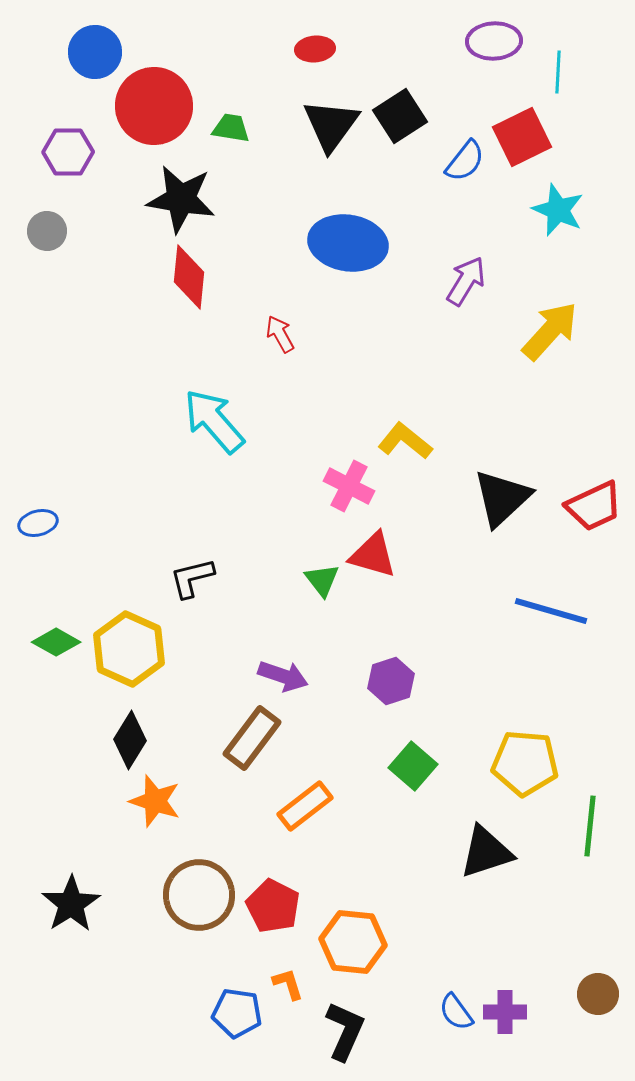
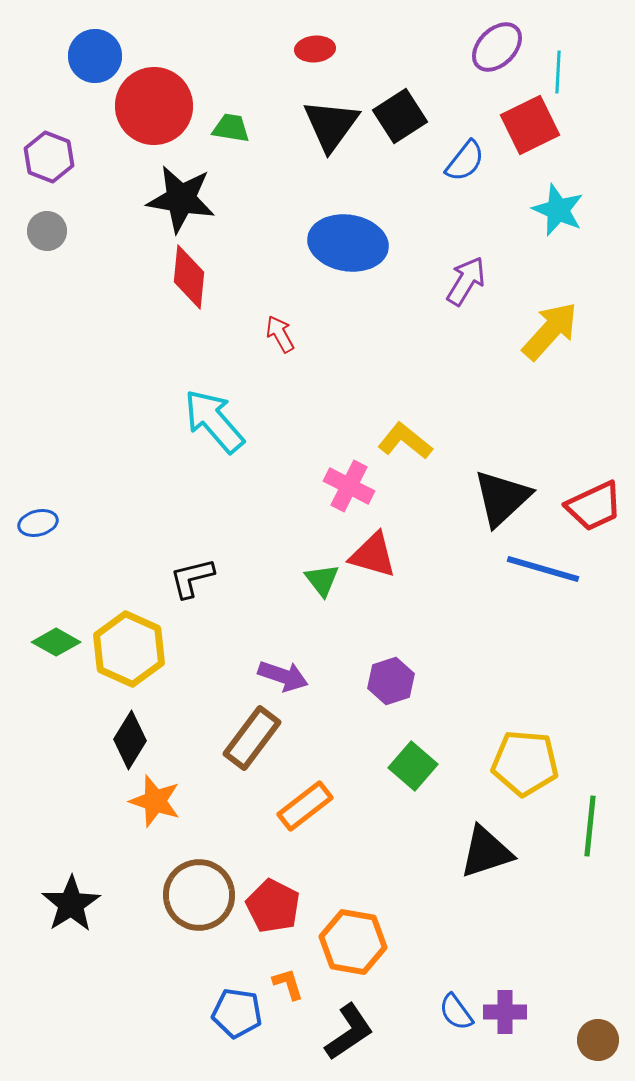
purple ellipse at (494, 41): moved 3 px right, 6 px down; rotated 42 degrees counterclockwise
blue circle at (95, 52): moved 4 px down
red square at (522, 137): moved 8 px right, 12 px up
purple hexagon at (68, 152): moved 19 px left, 5 px down; rotated 21 degrees clockwise
blue line at (551, 611): moved 8 px left, 42 px up
orange hexagon at (353, 942): rotated 4 degrees clockwise
brown circle at (598, 994): moved 46 px down
black L-shape at (345, 1031): moved 4 px right, 1 px down; rotated 32 degrees clockwise
